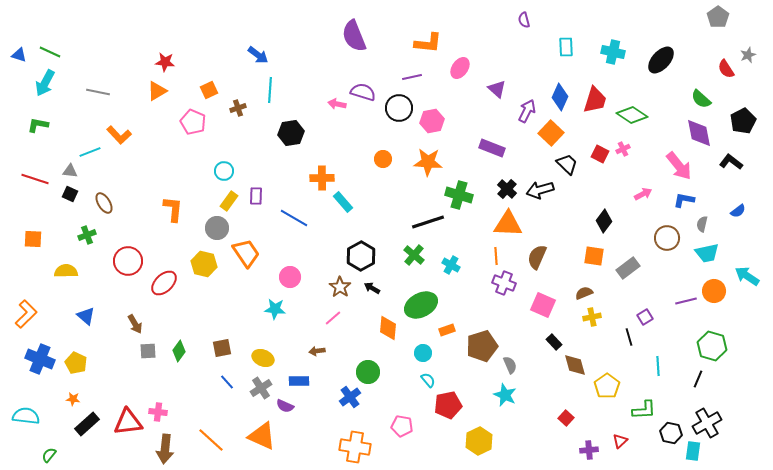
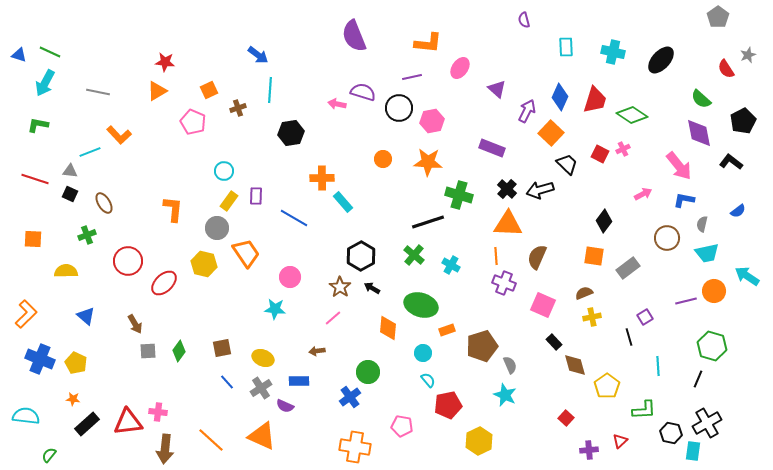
green ellipse at (421, 305): rotated 44 degrees clockwise
